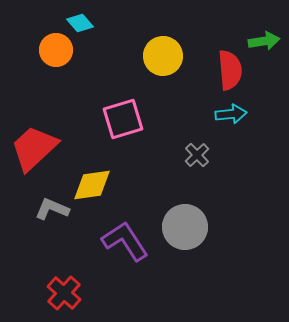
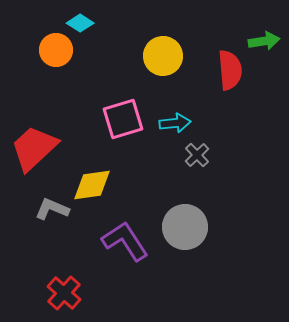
cyan diamond: rotated 16 degrees counterclockwise
cyan arrow: moved 56 px left, 9 px down
